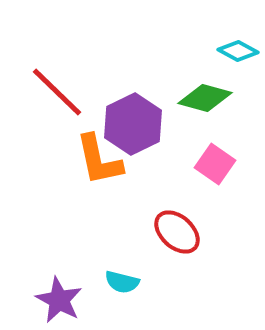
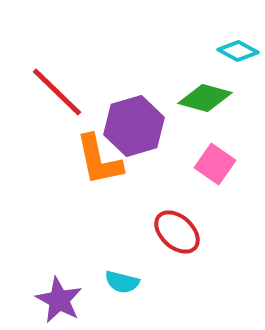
purple hexagon: moved 1 px right, 2 px down; rotated 10 degrees clockwise
